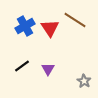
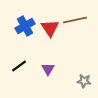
brown line: rotated 45 degrees counterclockwise
black line: moved 3 px left
gray star: rotated 24 degrees counterclockwise
